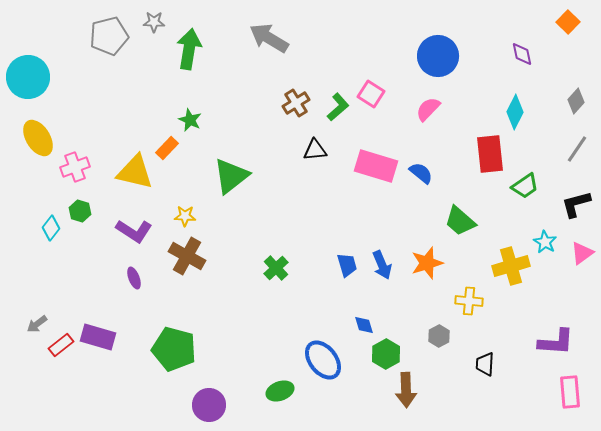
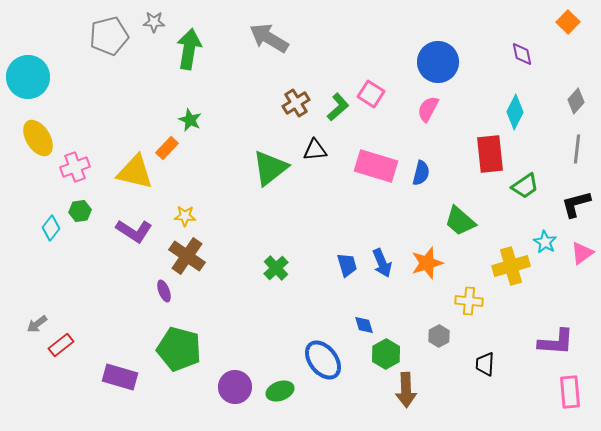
blue circle at (438, 56): moved 6 px down
pink semicircle at (428, 109): rotated 16 degrees counterclockwise
gray line at (577, 149): rotated 28 degrees counterclockwise
blue semicircle at (421, 173): rotated 65 degrees clockwise
green triangle at (231, 176): moved 39 px right, 8 px up
green hexagon at (80, 211): rotated 25 degrees counterclockwise
brown cross at (187, 256): rotated 6 degrees clockwise
blue arrow at (382, 265): moved 2 px up
purple ellipse at (134, 278): moved 30 px right, 13 px down
purple rectangle at (98, 337): moved 22 px right, 40 px down
green pentagon at (174, 349): moved 5 px right
purple circle at (209, 405): moved 26 px right, 18 px up
